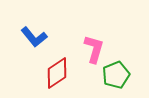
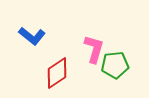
blue L-shape: moved 2 px left, 1 px up; rotated 12 degrees counterclockwise
green pentagon: moved 1 px left, 10 px up; rotated 16 degrees clockwise
